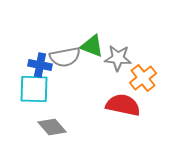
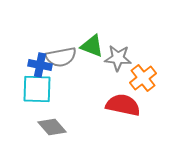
gray semicircle: moved 4 px left
cyan square: moved 3 px right
